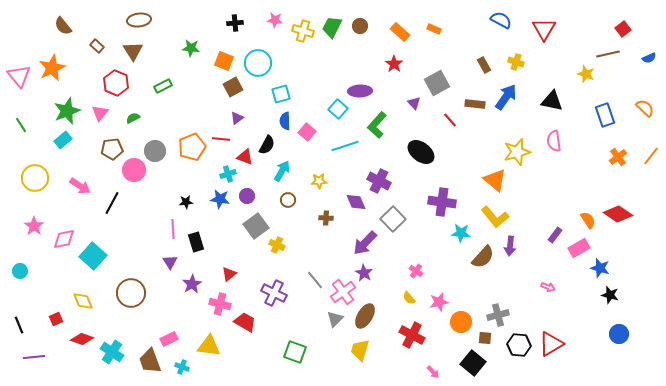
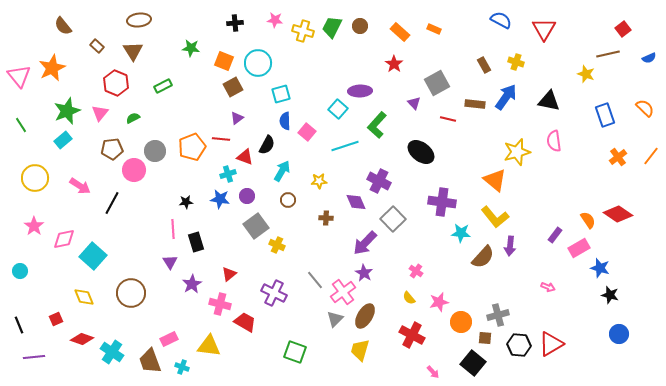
black triangle at (552, 101): moved 3 px left
red line at (450, 120): moved 2 px left, 1 px up; rotated 35 degrees counterclockwise
yellow diamond at (83, 301): moved 1 px right, 4 px up
